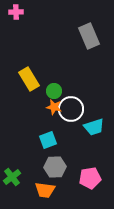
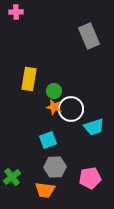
yellow rectangle: rotated 40 degrees clockwise
